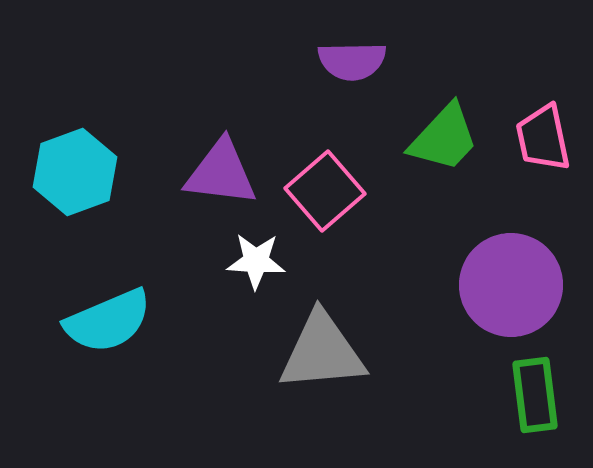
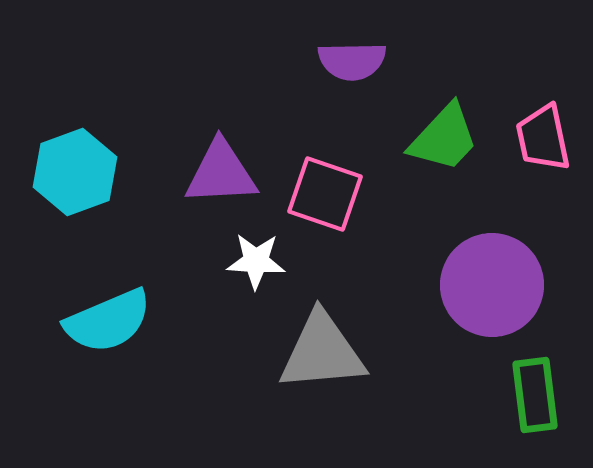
purple triangle: rotated 10 degrees counterclockwise
pink square: moved 3 px down; rotated 30 degrees counterclockwise
purple circle: moved 19 px left
